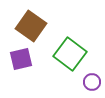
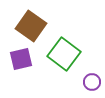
green square: moved 6 px left
